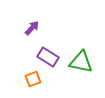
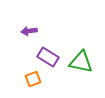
purple arrow: moved 3 px left, 3 px down; rotated 140 degrees counterclockwise
